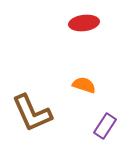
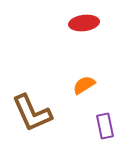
orange semicircle: rotated 50 degrees counterclockwise
purple rectangle: rotated 45 degrees counterclockwise
